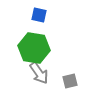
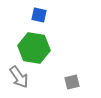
gray arrow: moved 20 px left, 4 px down
gray square: moved 2 px right, 1 px down
